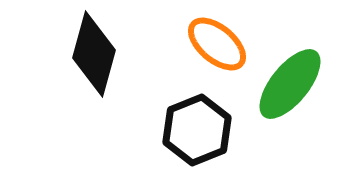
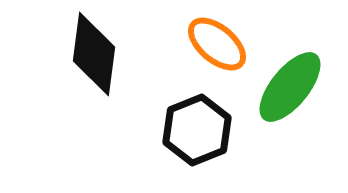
black diamond: rotated 8 degrees counterclockwise
green ellipse: moved 3 px down
